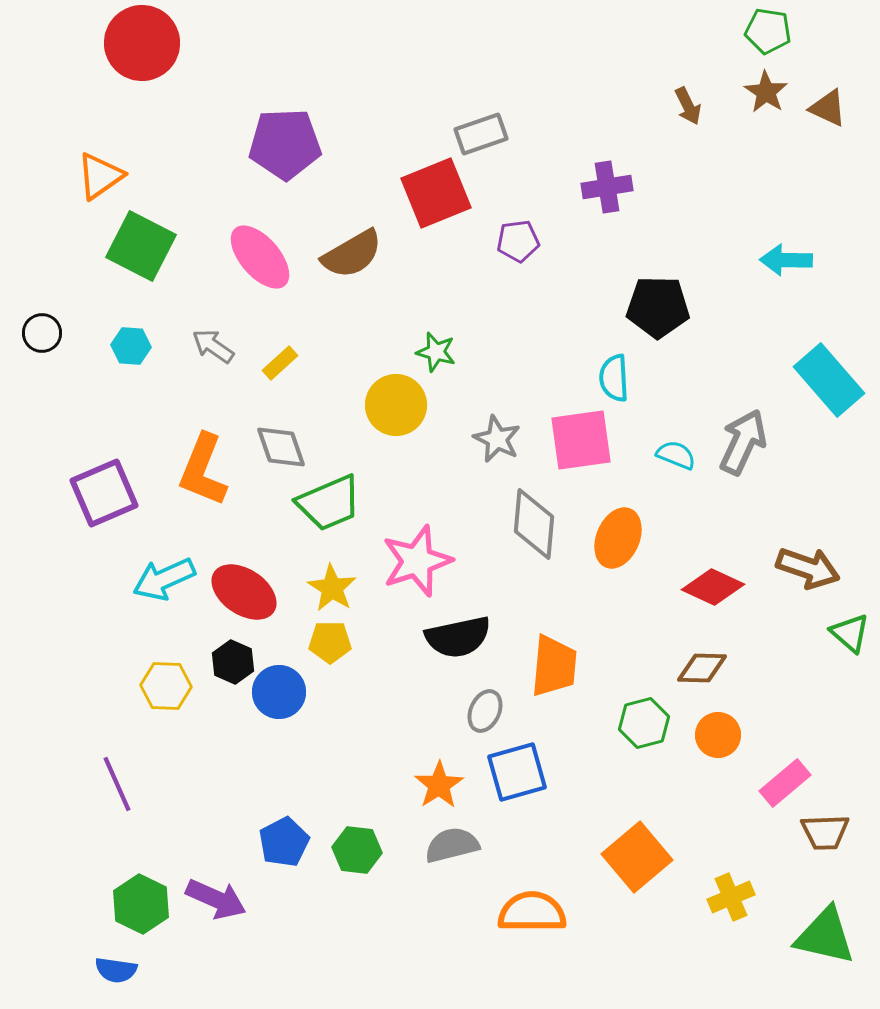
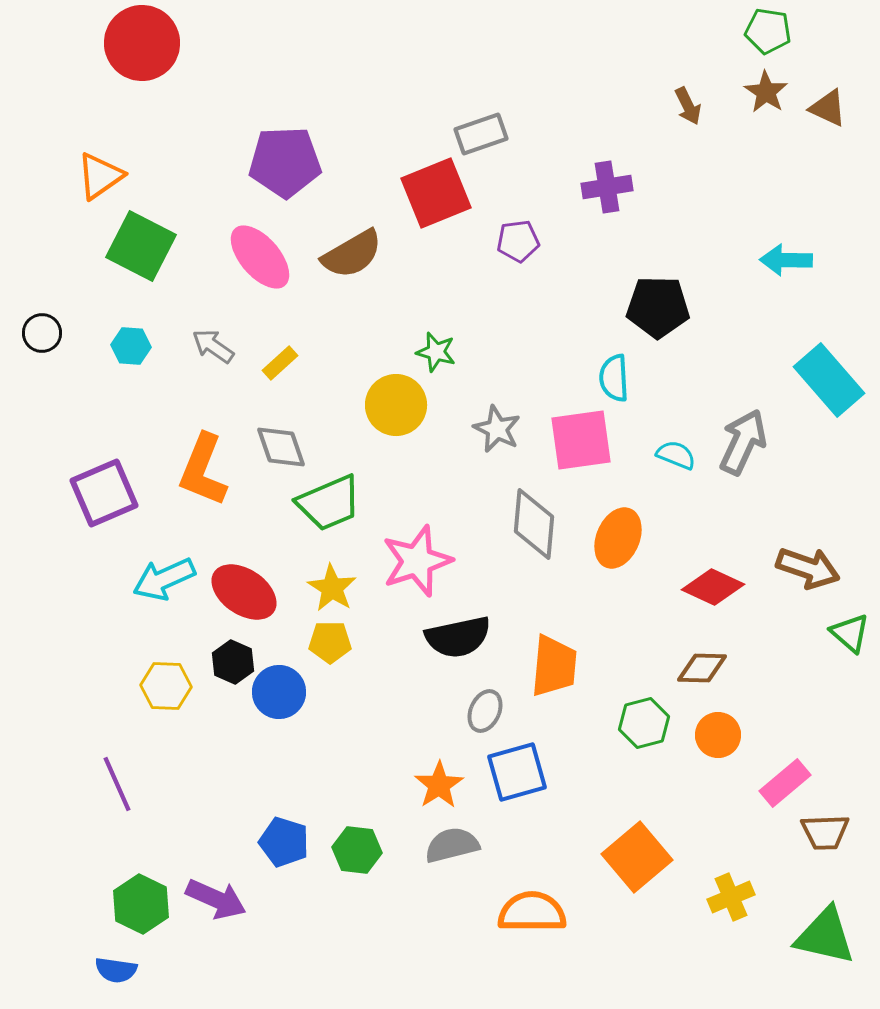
purple pentagon at (285, 144): moved 18 px down
gray star at (497, 439): moved 10 px up
blue pentagon at (284, 842): rotated 27 degrees counterclockwise
